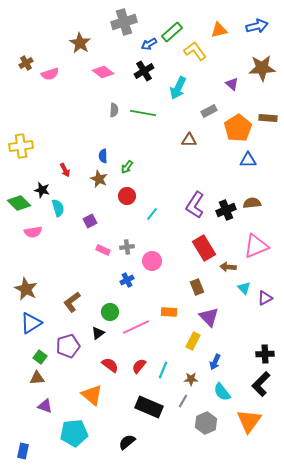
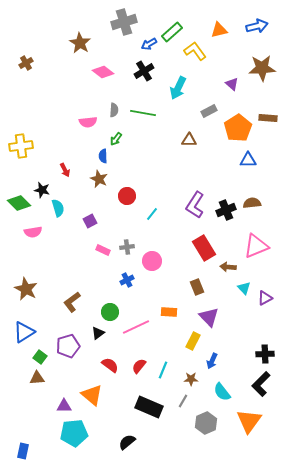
pink semicircle at (50, 74): moved 38 px right, 48 px down; rotated 12 degrees clockwise
green arrow at (127, 167): moved 11 px left, 28 px up
blue triangle at (31, 323): moved 7 px left, 9 px down
blue arrow at (215, 362): moved 3 px left, 1 px up
purple triangle at (45, 406): moved 19 px right; rotated 21 degrees counterclockwise
